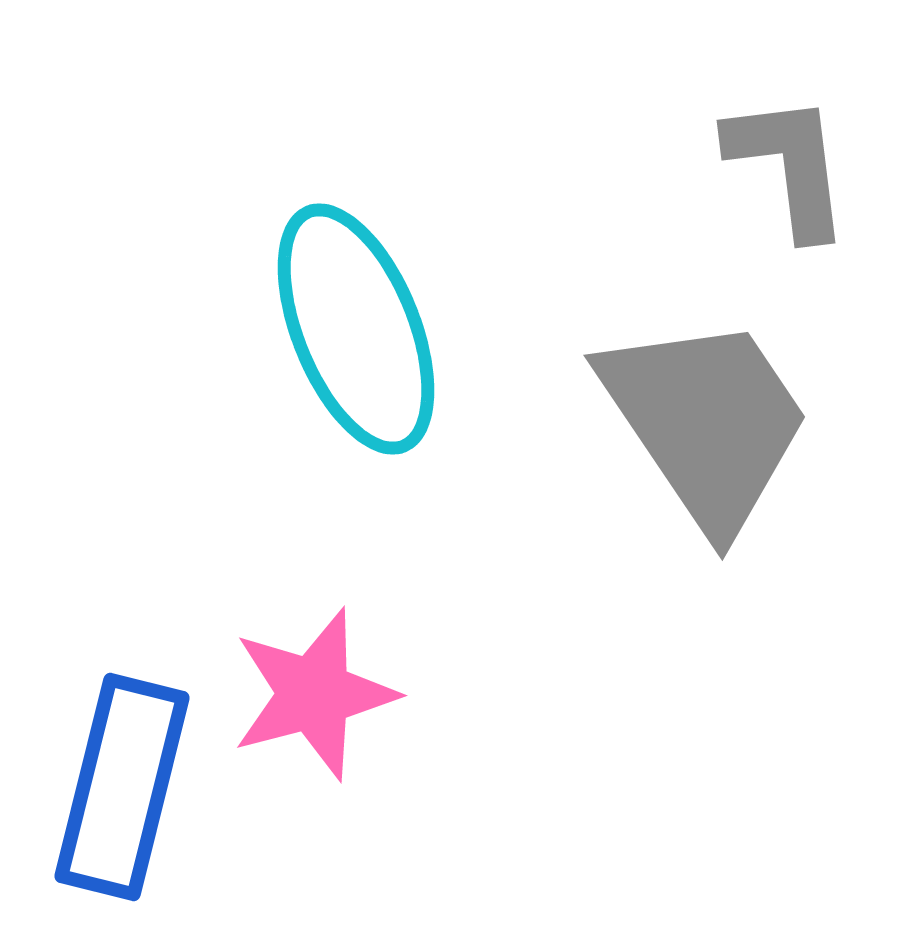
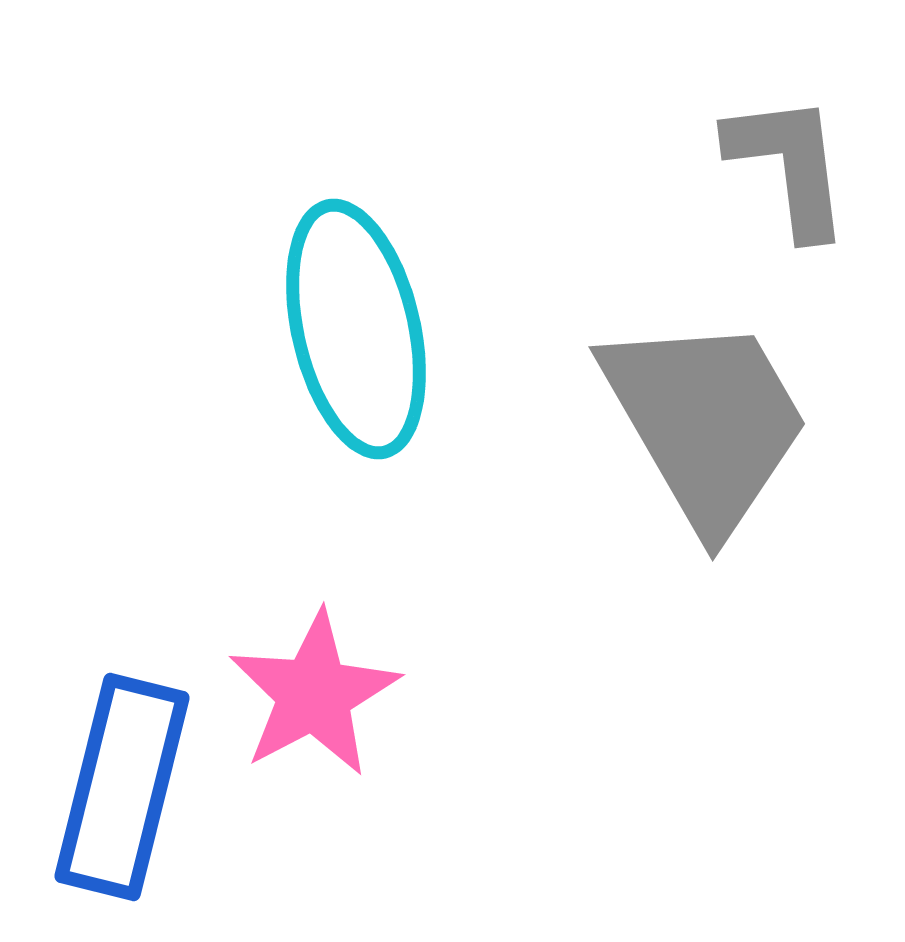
cyan ellipse: rotated 9 degrees clockwise
gray trapezoid: rotated 4 degrees clockwise
pink star: rotated 13 degrees counterclockwise
